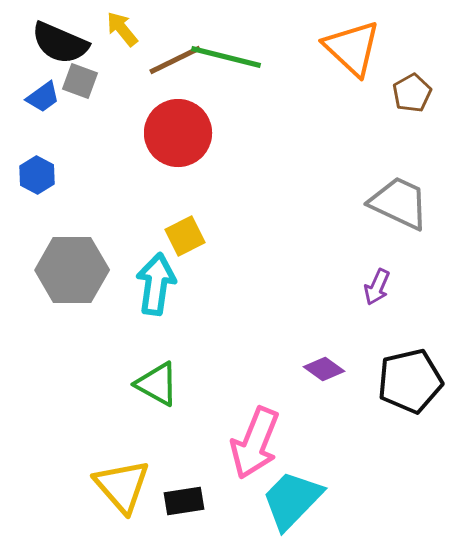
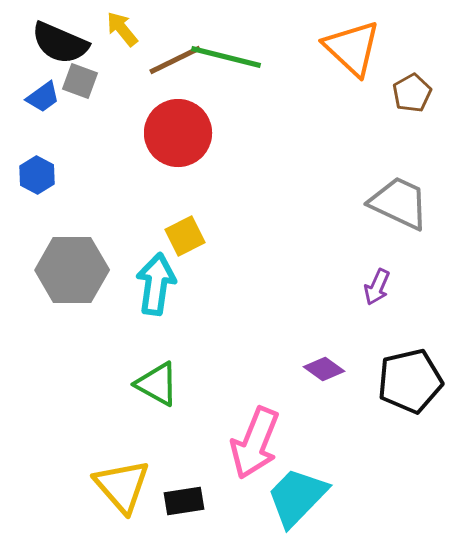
cyan trapezoid: moved 5 px right, 3 px up
